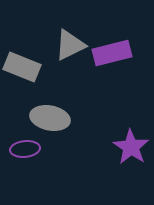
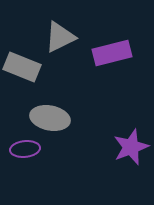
gray triangle: moved 10 px left, 8 px up
purple star: rotated 18 degrees clockwise
